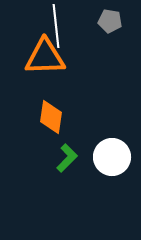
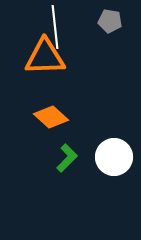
white line: moved 1 px left, 1 px down
orange diamond: rotated 56 degrees counterclockwise
white circle: moved 2 px right
